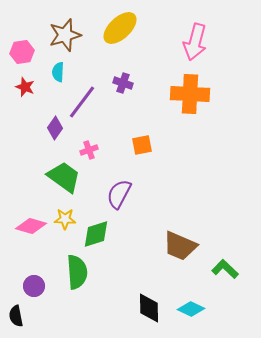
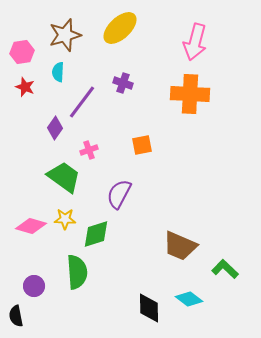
cyan diamond: moved 2 px left, 10 px up; rotated 12 degrees clockwise
